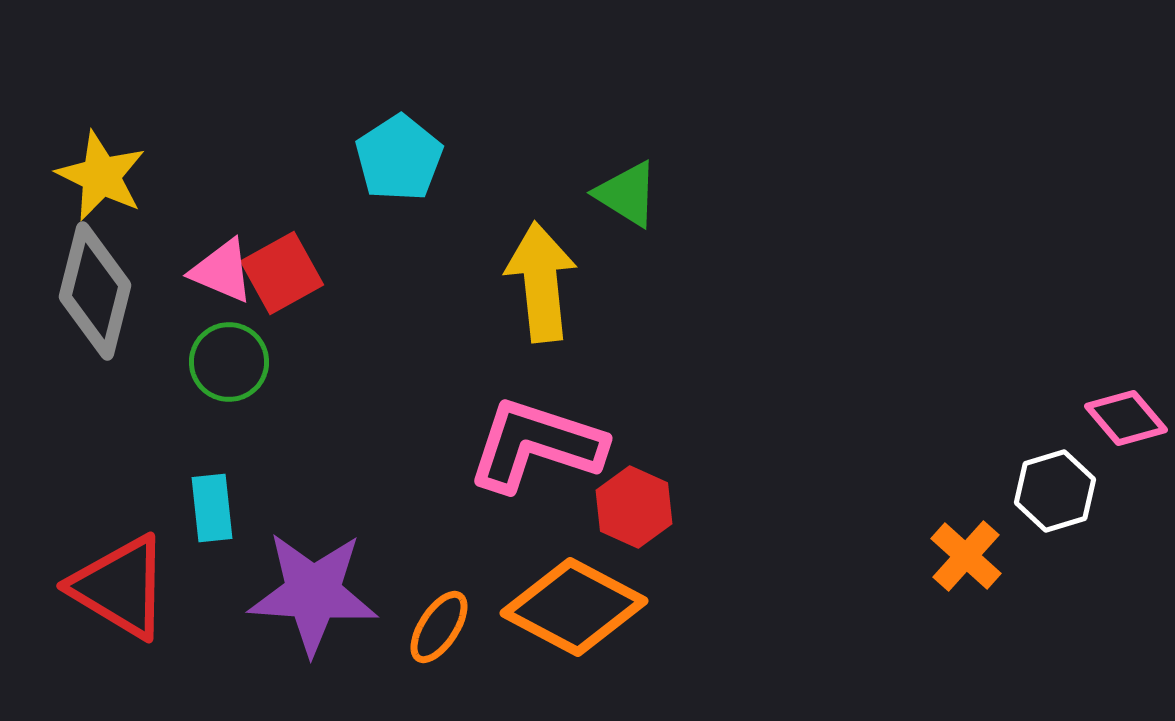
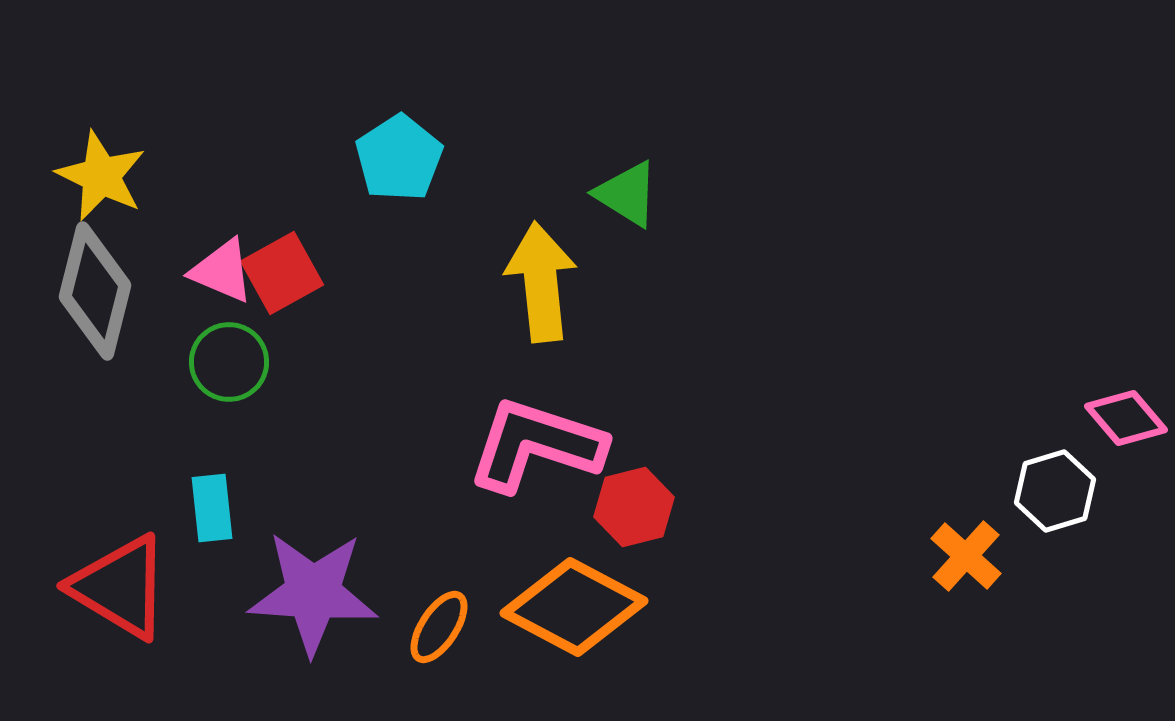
red hexagon: rotated 22 degrees clockwise
